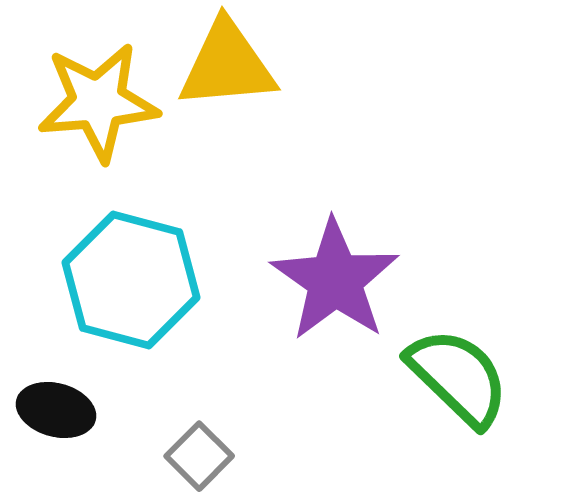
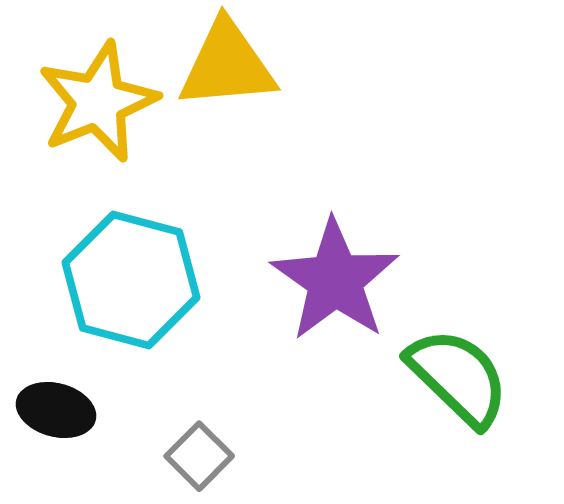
yellow star: rotated 17 degrees counterclockwise
